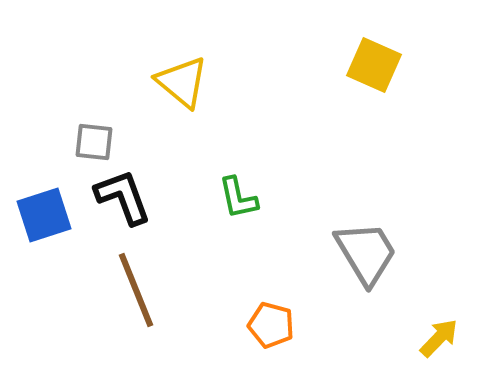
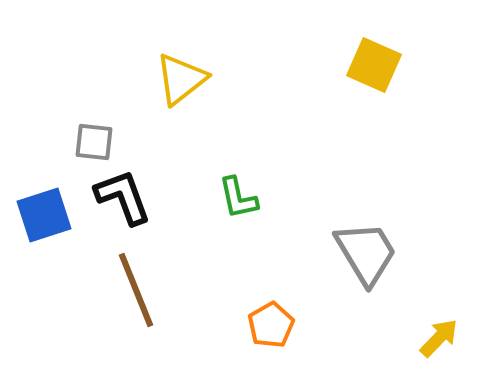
yellow triangle: moved 1 px left, 3 px up; rotated 42 degrees clockwise
orange pentagon: rotated 27 degrees clockwise
